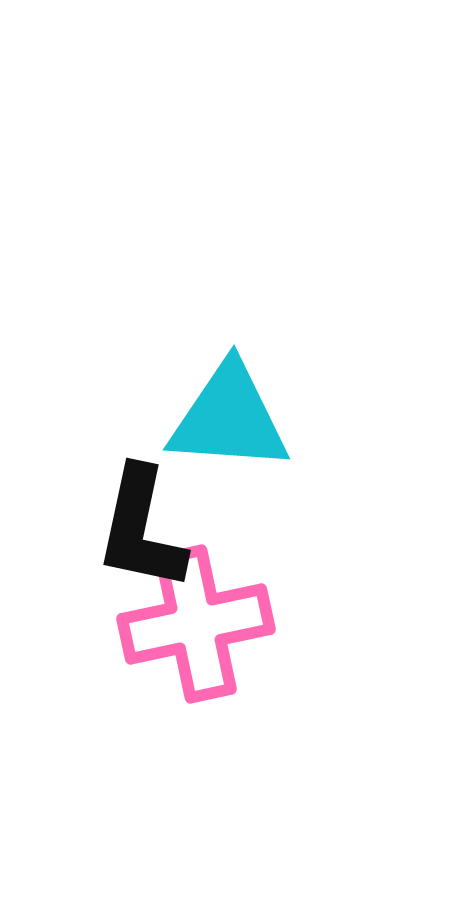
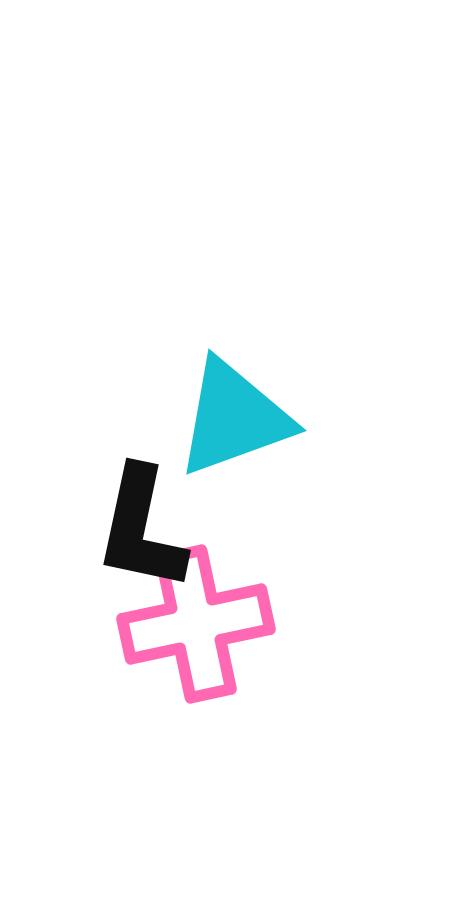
cyan triangle: moved 5 px right; rotated 24 degrees counterclockwise
